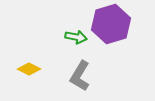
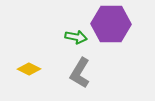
purple hexagon: rotated 18 degrees clockwise
gray L-shape: moved 3 px up
